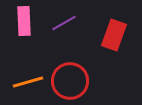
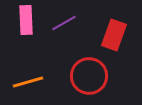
pink rectangle: moved 2 px right, 1 px up
red circle: moved 19 px right, 5 px up
